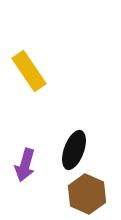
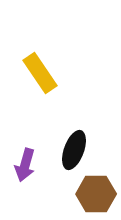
yellow rectangle: moved 11 px right, 2 px down
brown hexagon: moved 9 px right; rotated 24 degrees counterclockwise
